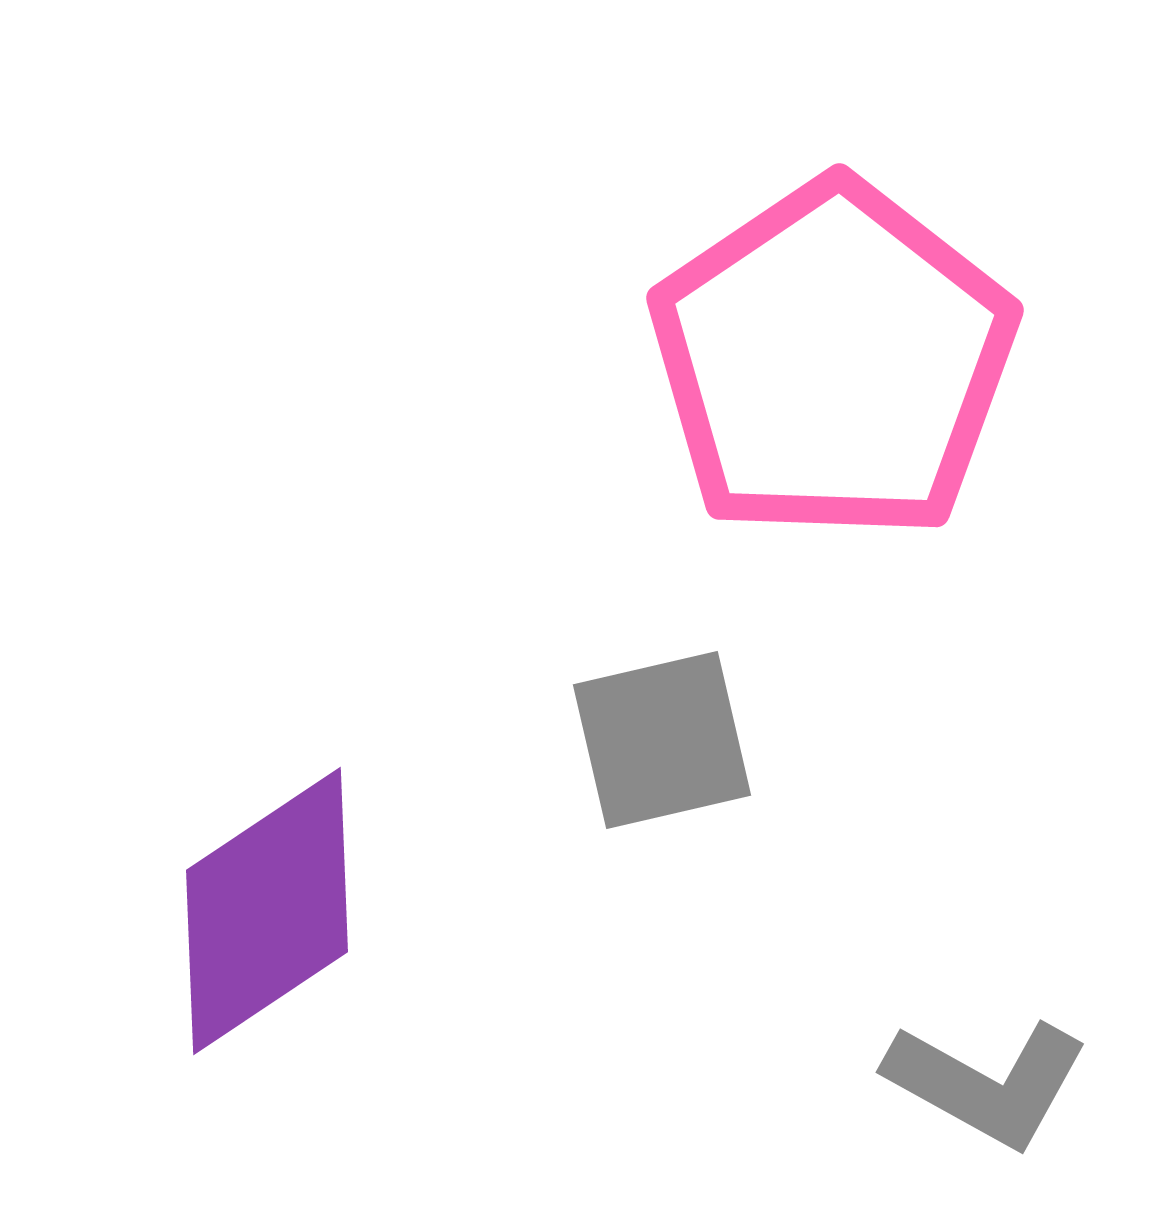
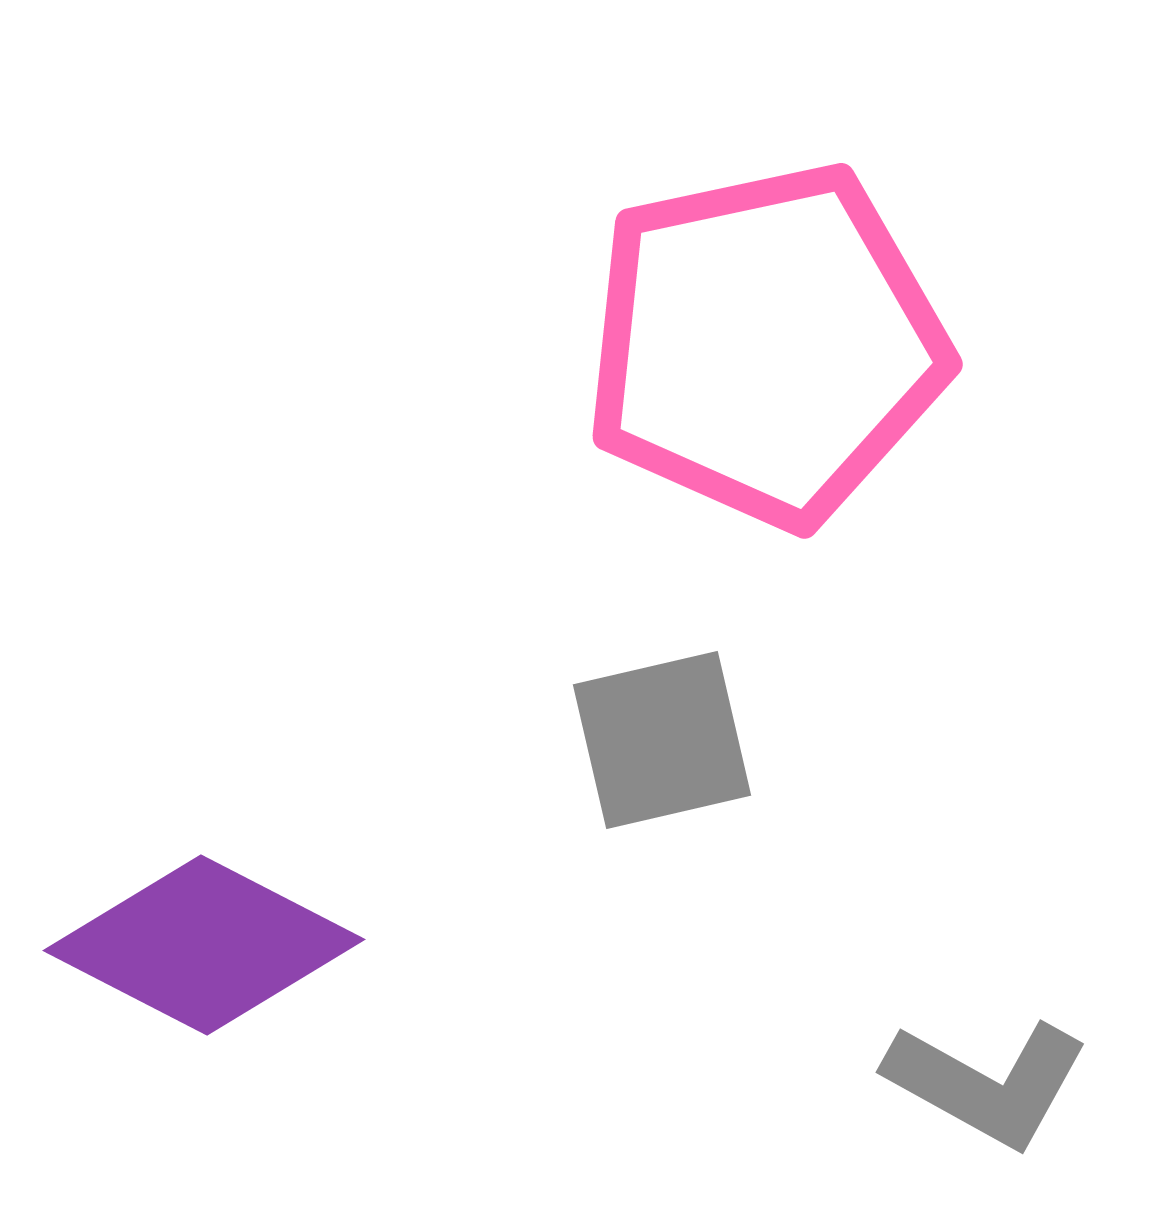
pink pentagon: moved 67 px left, 16 px up; rotated 22 degrees clockwise
purple diamond: moved 63 px left, 34 px down; rotated 61 degrees clockwise
